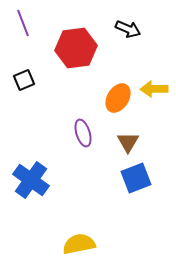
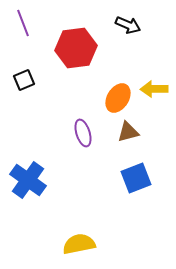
black arrow: moved 4 px up
brown triangle: moved 10 px up; rotated 45 degrees clockwise
blue cross: moved 3 px left
